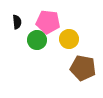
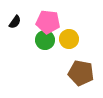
black semicircle: moved 2 px left; rotated 40 degrees clockwise
green circle: moved 8 px right
brown pentagon: moved 2 px left, 5 px down
